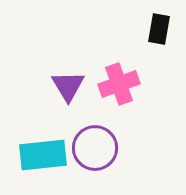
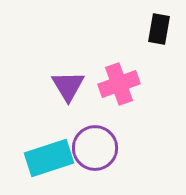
cyan rectangle: moved 6 px right, 3 px down; rotated 12 degrees counterclockwise
